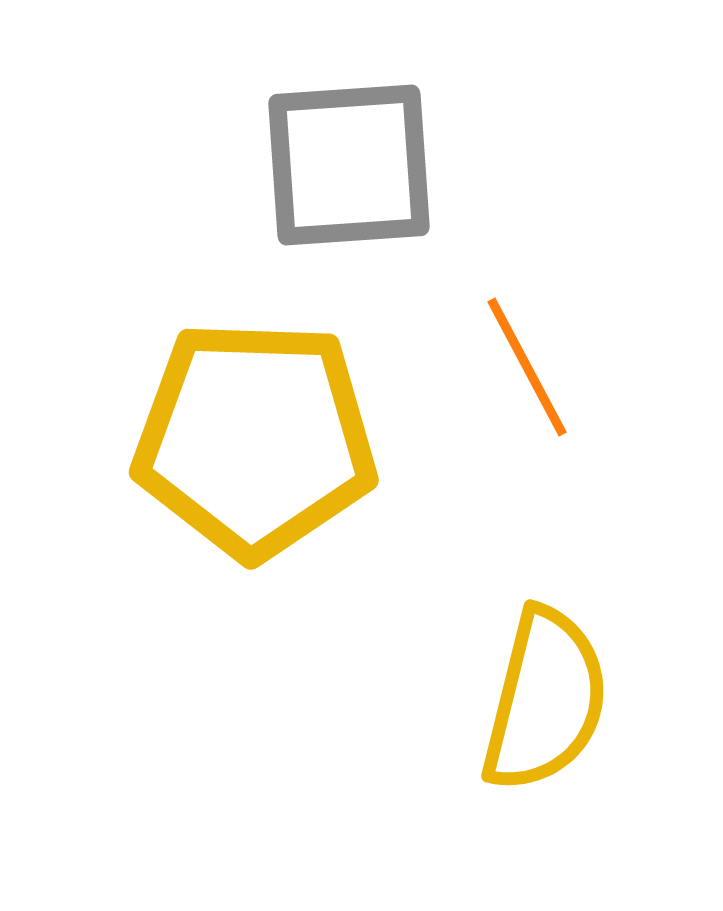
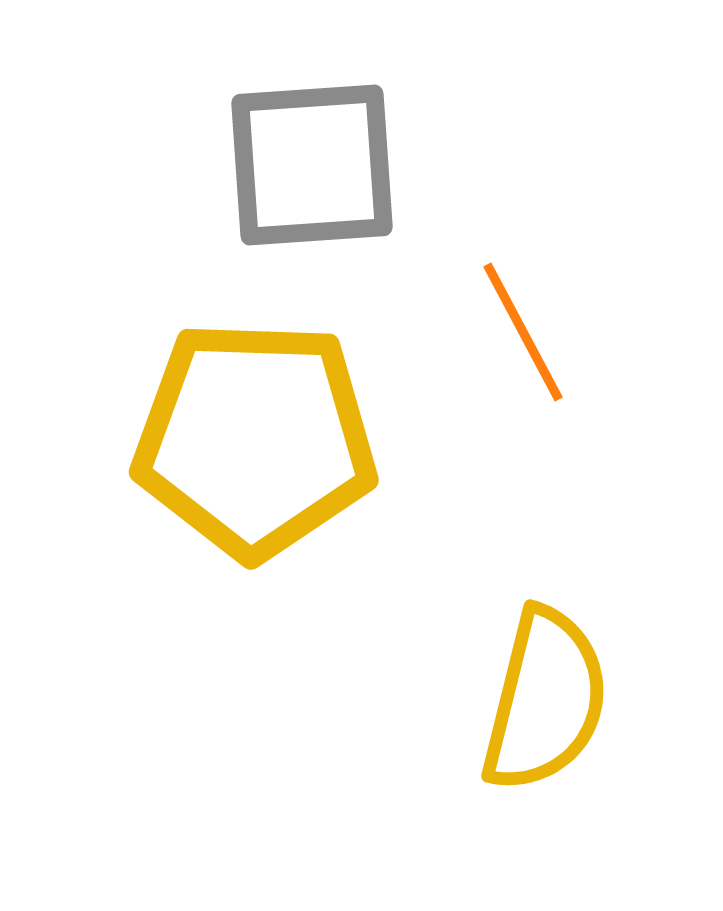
gray square: moved 37 px left
orange line: moved 4 px left, 35 px up
